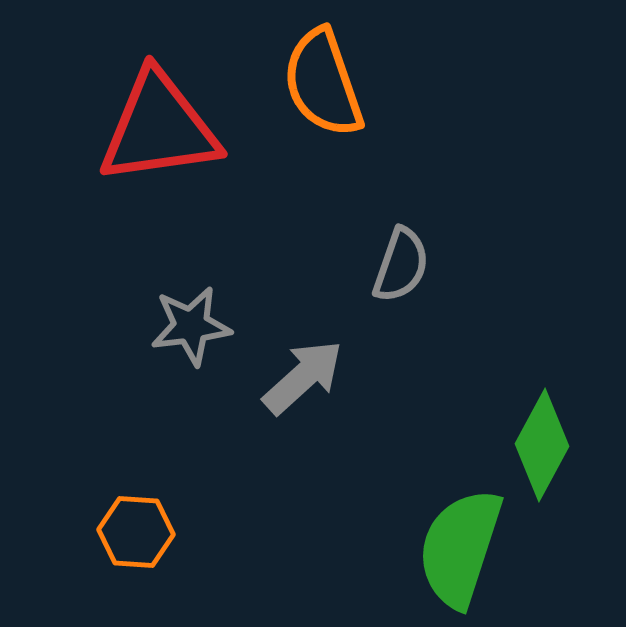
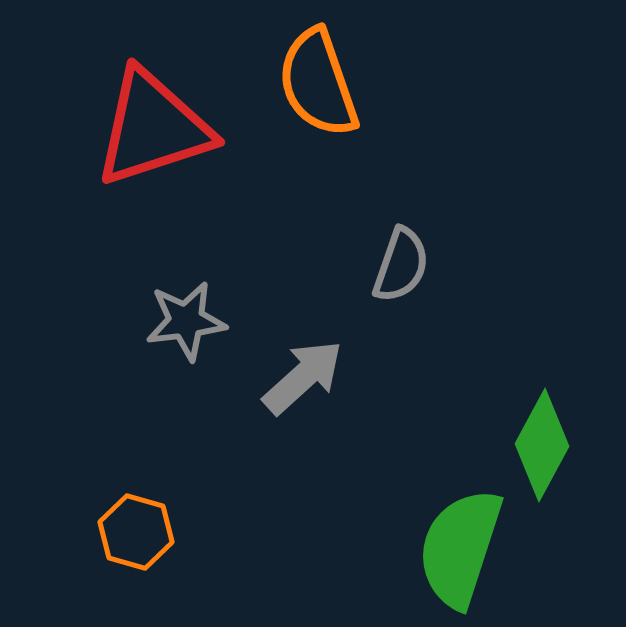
orange semicircle: moved 5 px left
red triangle: moved 6 px left; rotated 10 degrees counterclockwise
gray star: moved 5 px left, 5 px up
orange hexagon: rotated 12 degrees clockwise
